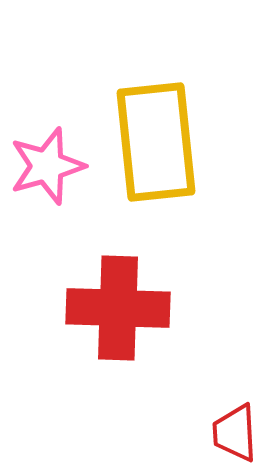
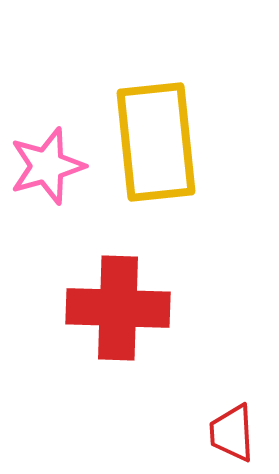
red trapezoid: moved 3 px left
